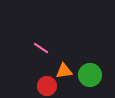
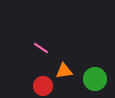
green circle: moved 5 px right, 4 px down
red circle: moved 4 px left
